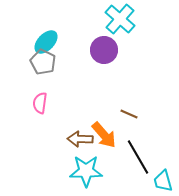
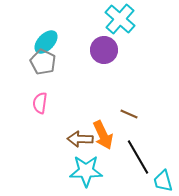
orange arrow: moved 1 px left; rotated 16 degrees clockwise
